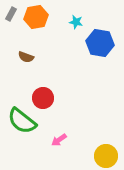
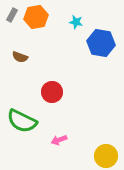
gray rectangle: moved 1 px right, 1 px down
blue hexagon: moved 1 px right
brown semicircle: moved 6 px left
red circle: moved 9 px right, 6 px up
green semicircle: rotated 12 degrees counterclockwise
pink arrow: rotated 14 degrees clockwise
